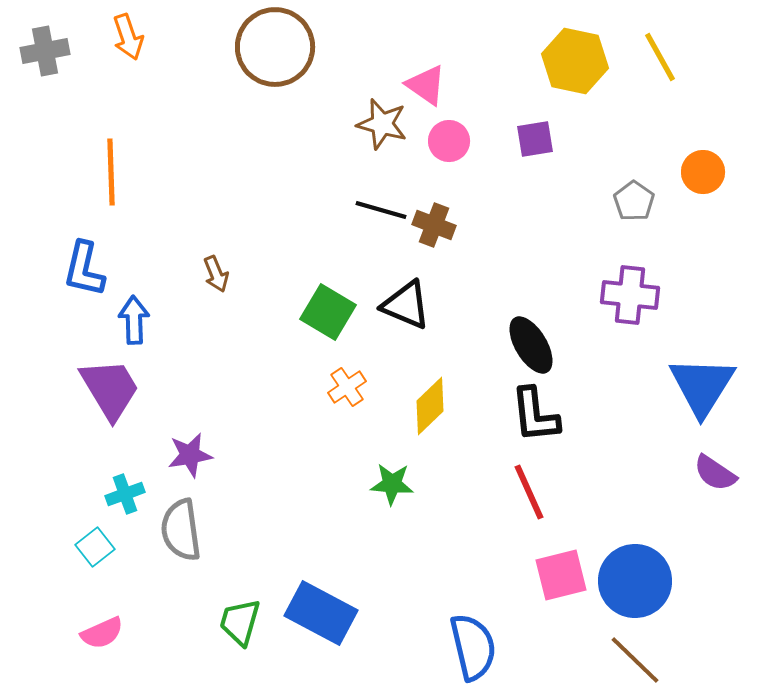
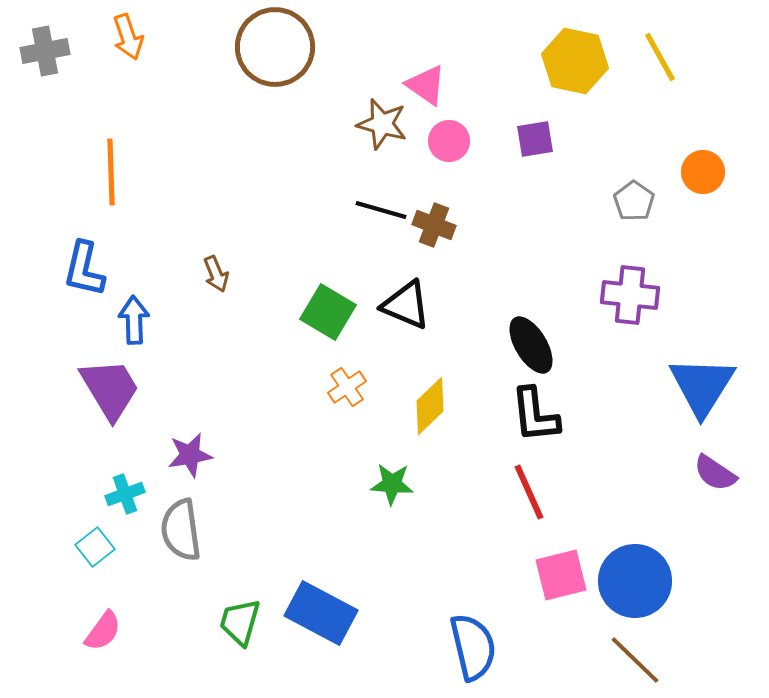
pink semicircle: moved 1 px right, 2 px up; rotated 30 degrees counterclockwise
